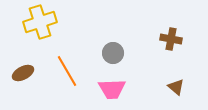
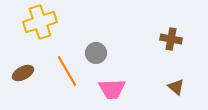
gray circle: moved 17 px left
